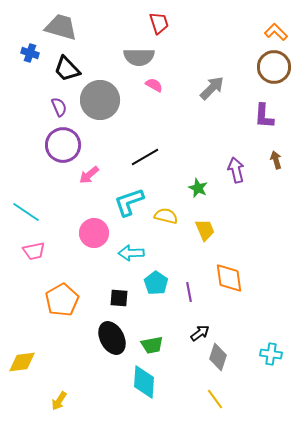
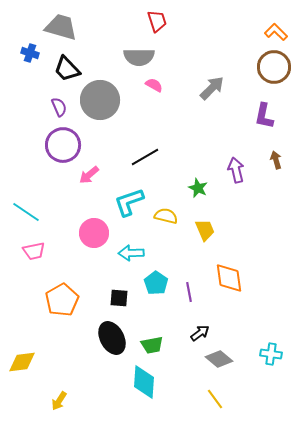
red trapezoid: moved 2 px left, 2 px up
purple L-shape: rotated 8 degrees clockwise
gray diamond: moved 1 px right, 2 px down; rotated 68 degrees counterclockwise
